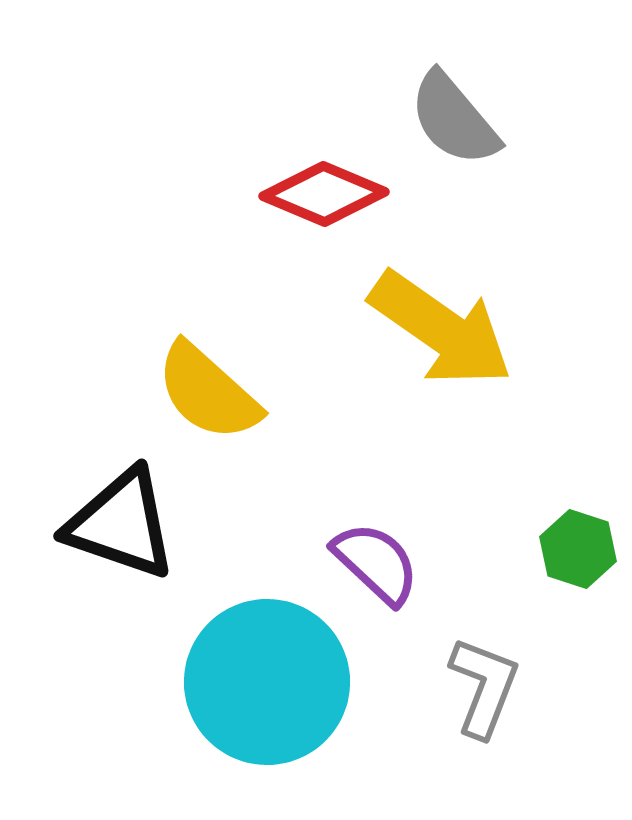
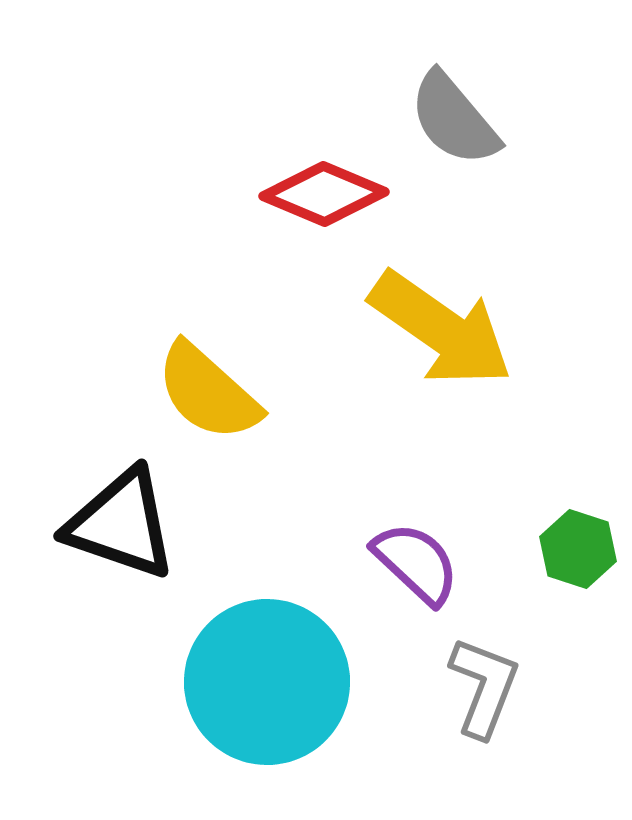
purple semicircle: moved 40 px right
